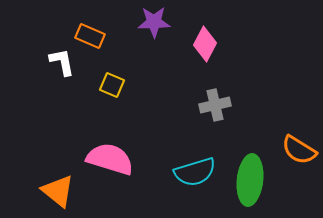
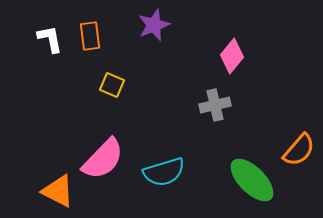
purple star: moved 3 px down; rotated 20 degrees counterclockwise
orange rectangle: rotated 60 degrees clockwise
pink diamond: moved 27 px right, 12 px down; rotated 12 degrees clockwise
white L-shape: moved 12 px left, 23 px up
orange semicircle: rotated 81 degrees counterclockwise
pink semicircle: moved 7 px left; rotated 117 degrees clockwise
cyan semicircle: moved 31 px left
green ellipse: moved 2 px right; rotated 51 degrees counterclockwise
orange triangle: rotated 12 degrees counterclockwise
